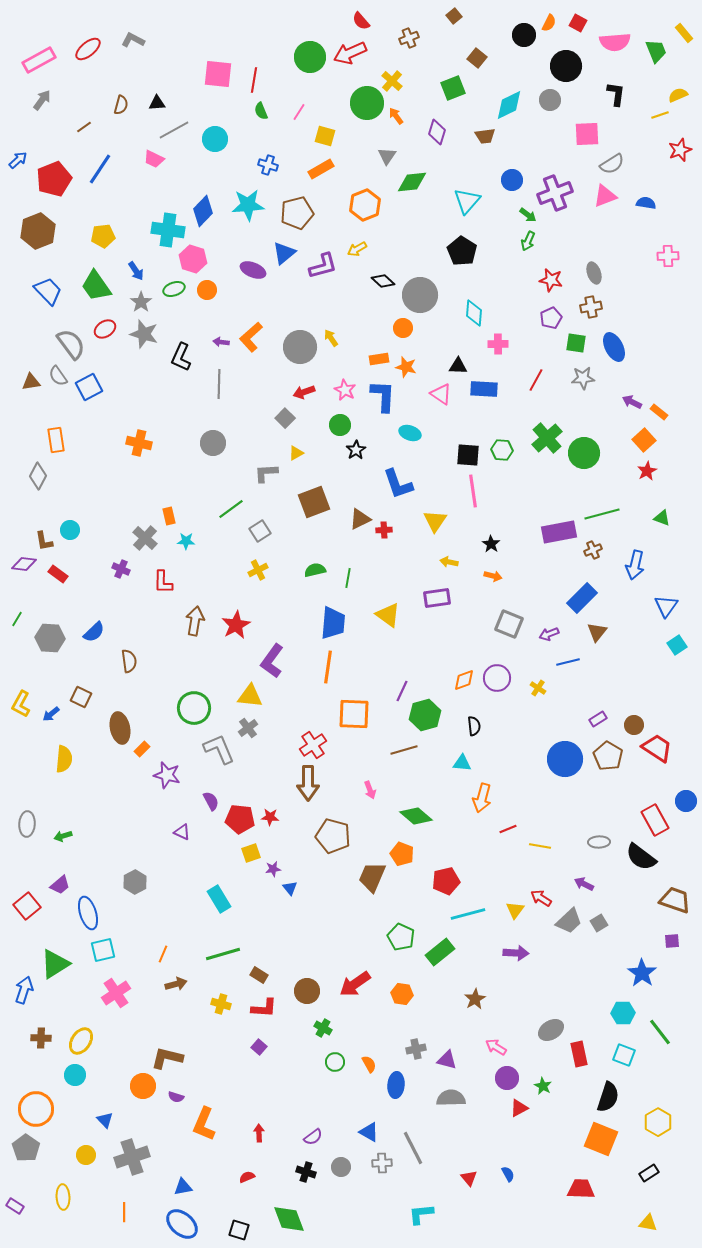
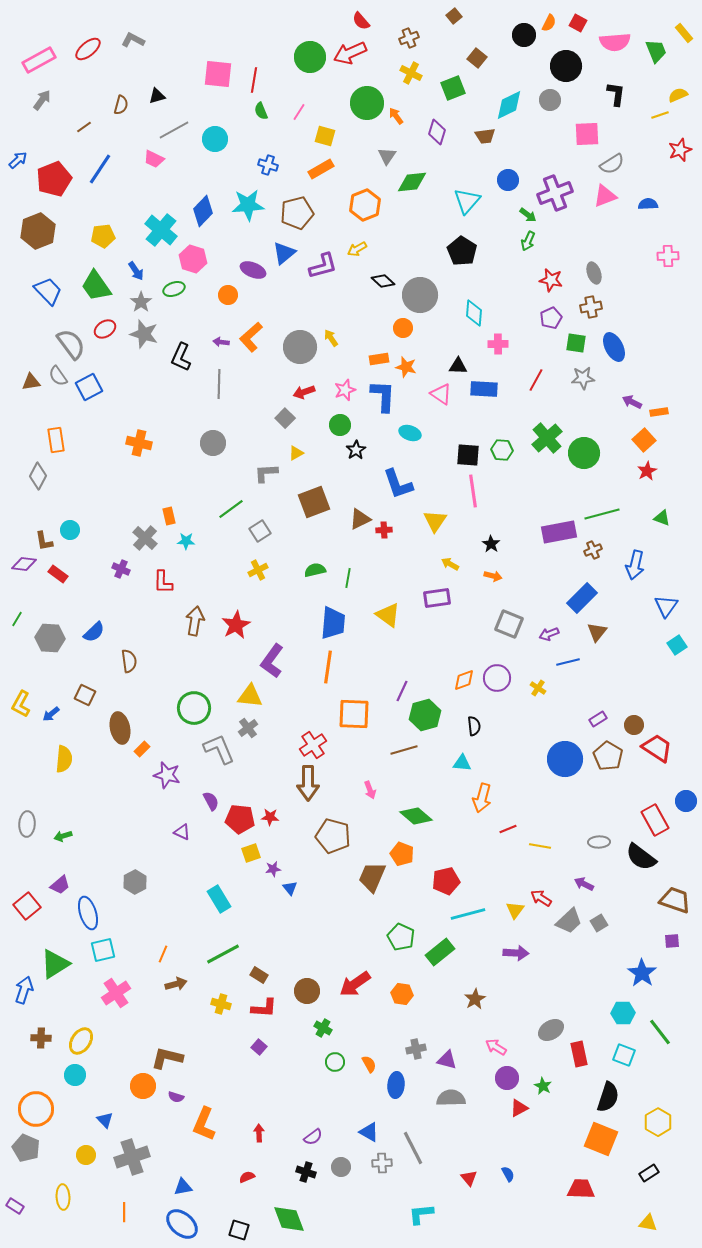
yellow cross at (392, 81): moved 19 px right, 8 px up; rotated 15 degrees counterclockwise
black triangle at (157, 103): moved 7 px up; rotated 12 degrees counterclockwise
blue circle at (512, 180): moved 4 px left
blue semicircle at (646, 203): moved 2 px right, 1 px down; rotated 12 degrees counterclockwise
cyan cross at (168, 230): moved 7 px left; rotated 32 degrees clockwise
orange circle at (207, 290): moved 21 px right, 5 px down
pink star at (345, 390): rotated 25 degrees clockwise
orange rectangle at (659, 412): rotated 48 degrees counterclockwise
yellow arrow at (449, 562): moved 1 px right, 2 px down; rotated 18 degrees clockwise
brown square at (81, 697): moved 4 px right, 2 px up
green line at (223, 954): rotated 12 degrees counterclockwise
gray pentagon at (26, 1148): rotated 12 degrees counterclockwise
